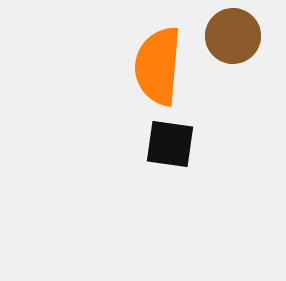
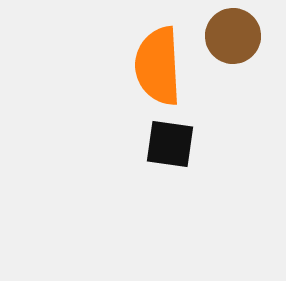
orange semicircle: rotated 8 degrees counterclockwise
